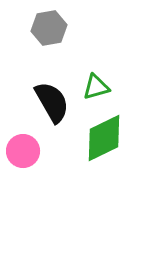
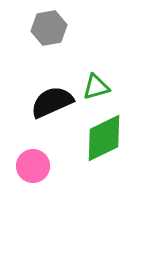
black semicircle: rotated 84 degrees counterclockwise
pink circle: moved 10 px right, 15 px down
